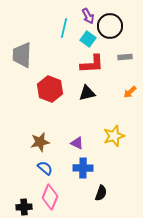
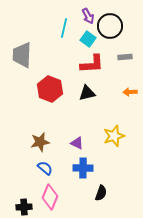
orange arrow: rotated 40 degrees clockwise
